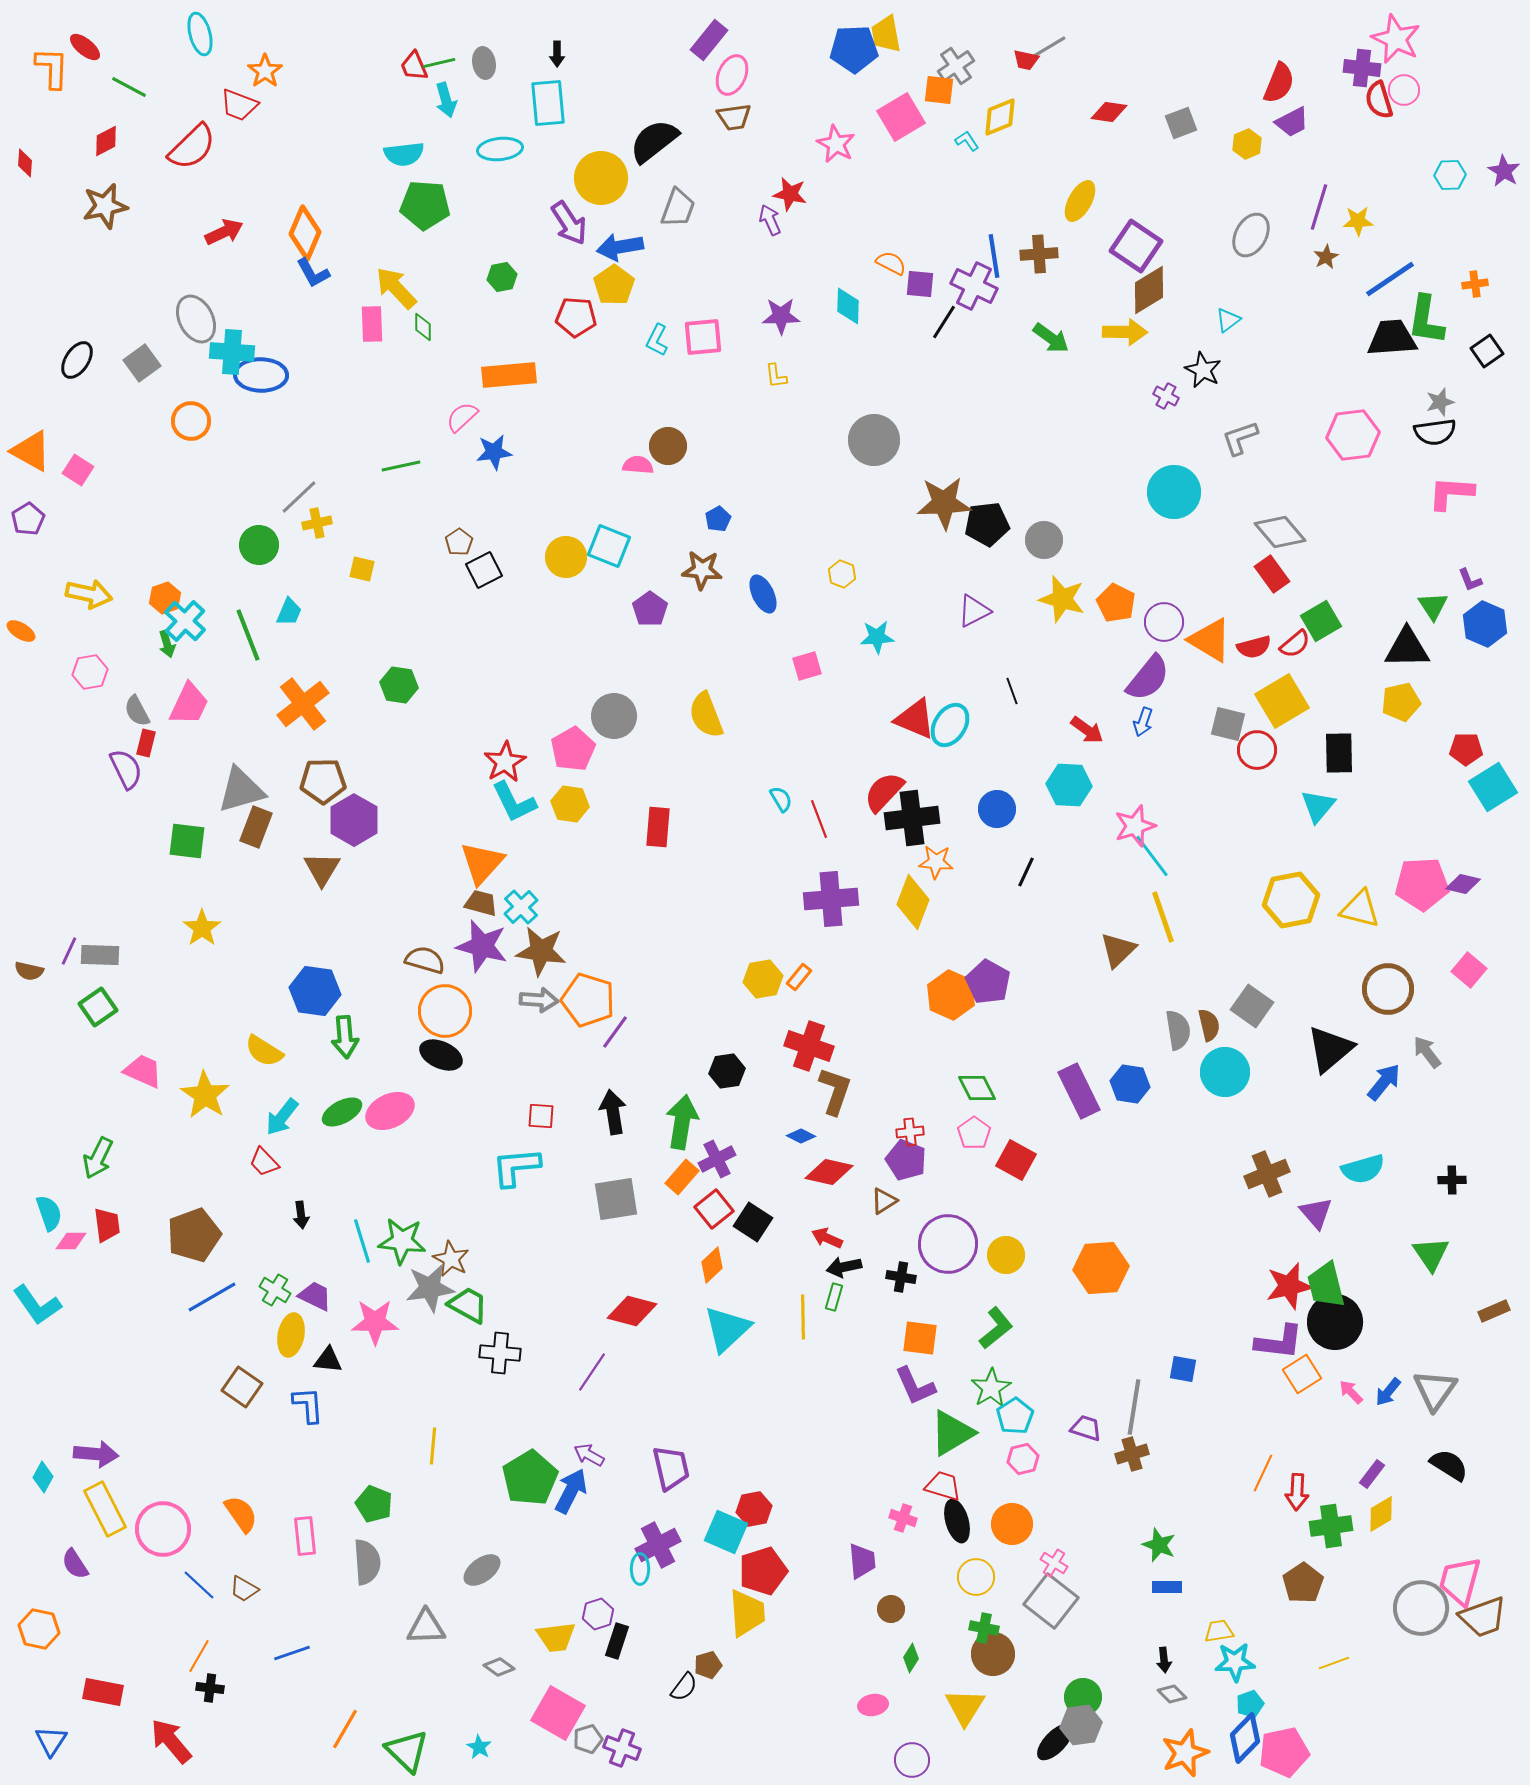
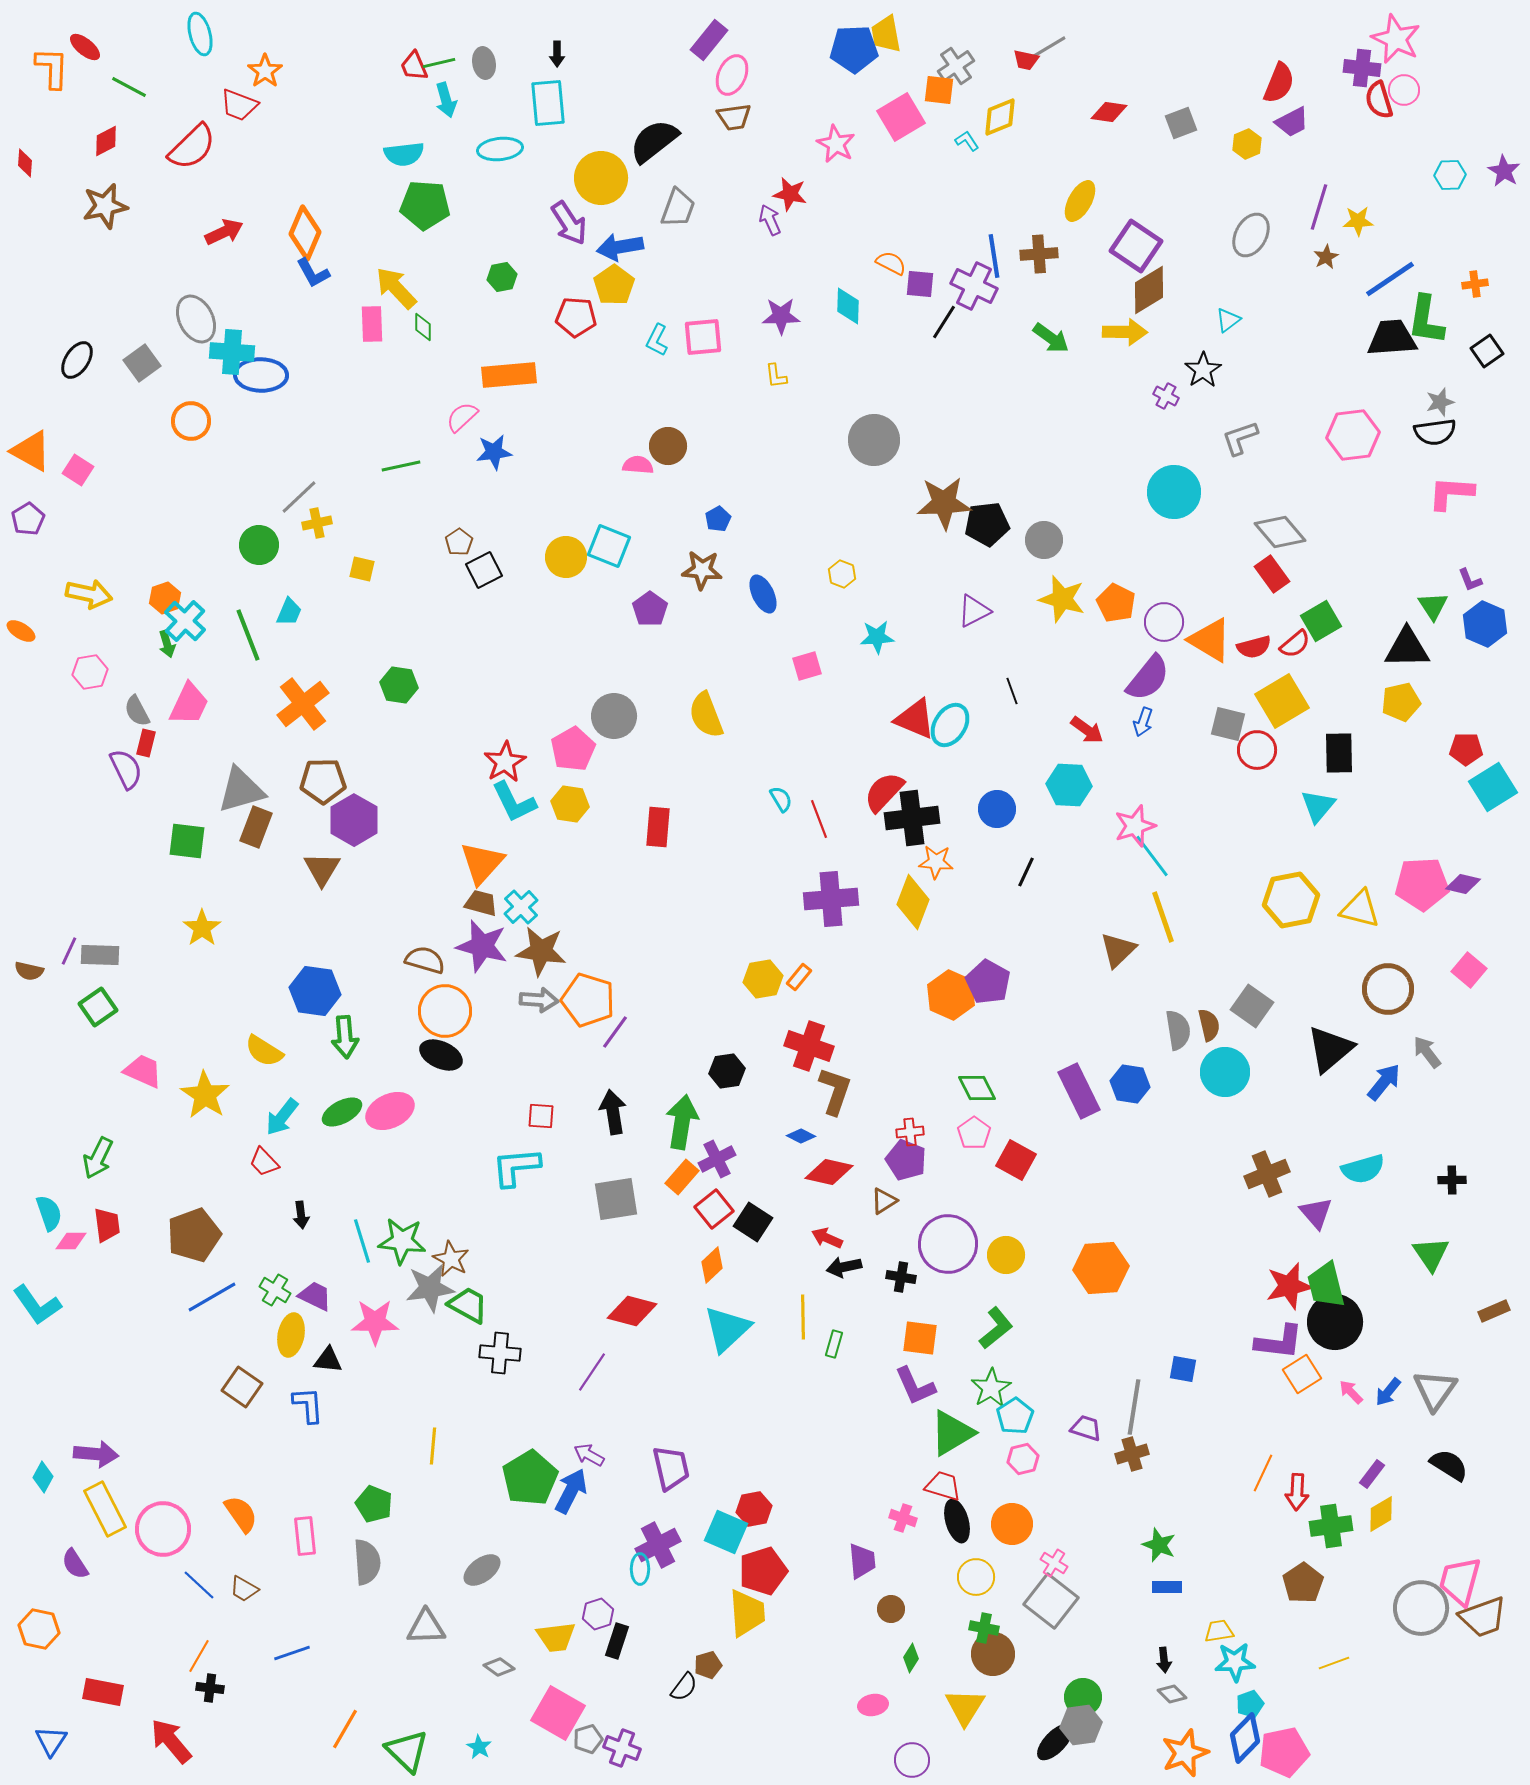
black star at (1203, 370): rotated 12 degrees clockwise
green rectangle at (834, 1297): moved 47 px down
